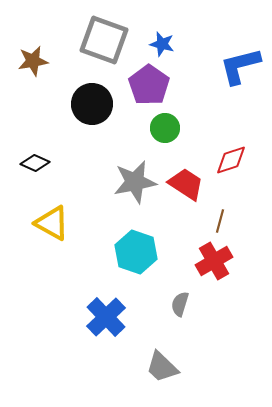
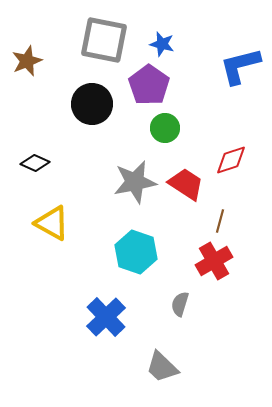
gray square: rotated 9 degrees counterclockwise
brown star: moved 6 px left; rotated 12 degrees counterclockwise
